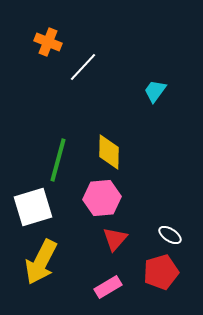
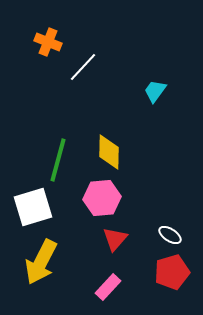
red pentagon: moved 11 px right
pink rectangle: rotated 16 degrees counterclockwise
